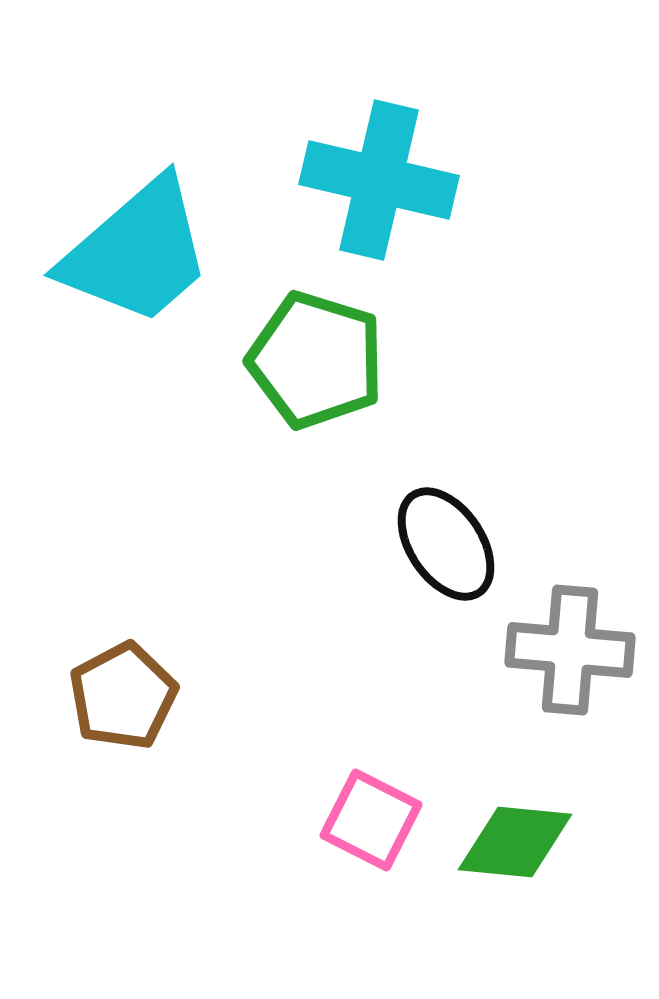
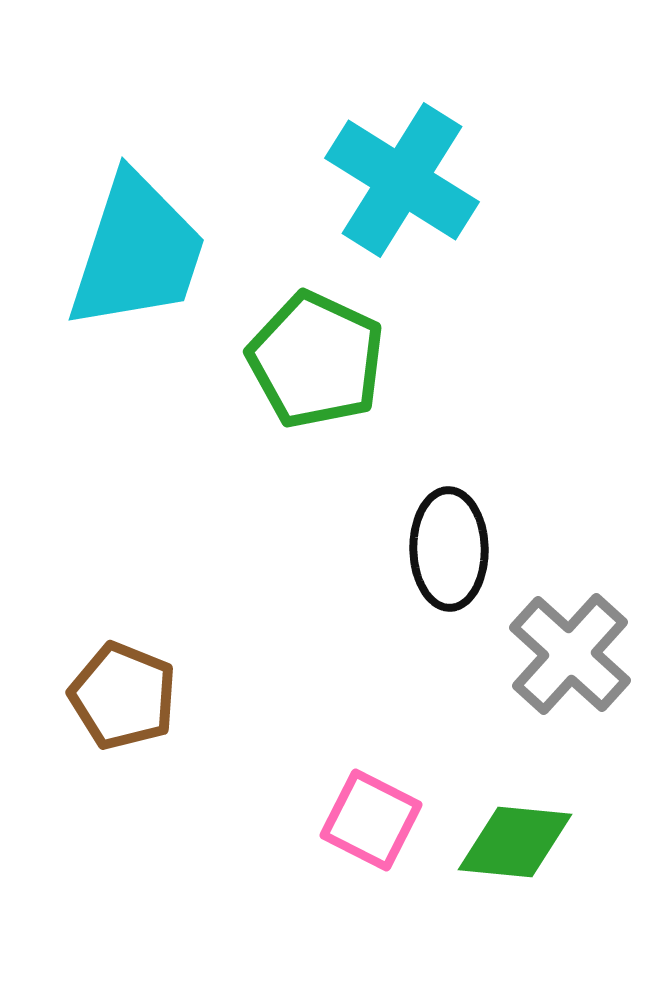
cyan cross: moved 23 px right; rotated 19 degrees clockwise
cyan trapezoid: rotated 31 degrees counterclockwise
green pentagon: rotated 8 degrees clockwise
black ellipse: moved 3 px right, 5 px down; rotated 33 degrees clockwise
gray cross: moved 4 px down; rotated 37 degrees clockwise
brown pentagon: rotated 22 degrees counterclockwise
